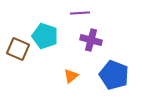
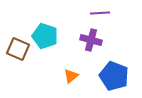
purple line: moved 20 px right
blue pentagon: moved 1 px down
